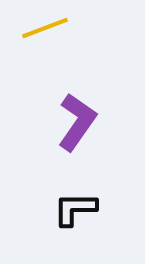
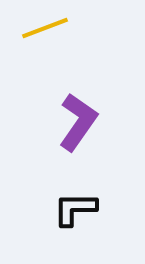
purple L-shape: moved 1 px right
